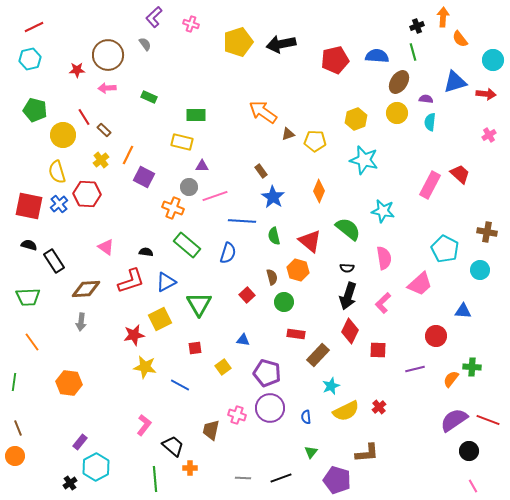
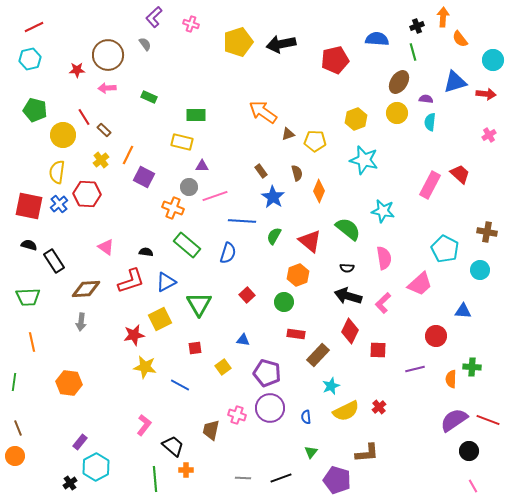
blue semicircle at (377, 56): moved 17 px up
yellow semicircle at (57, 172): rotated 25 degrees clockwise
green semicircle at (274, 236): rotated 42 degrees clockwise
orange hexagon at (298, 270): moved 5 px down; rotated 25 degrees clockwise
brown semicircle at (272, 277): moved 25 px right, 104 px up
black arrow at (348, 296): rotated 88 degrees clockwise
orange line at (32, 342): rotated 24 degrees clockwise
orange semicircle at (451, 379): rotated 36 degrees counterclockwise
orange cross at (190, 468): moved 4 px left, 2 px down
